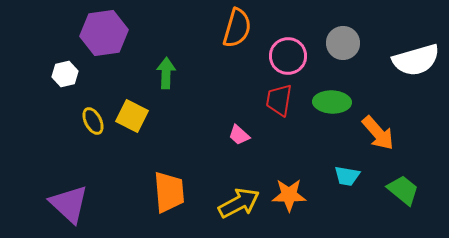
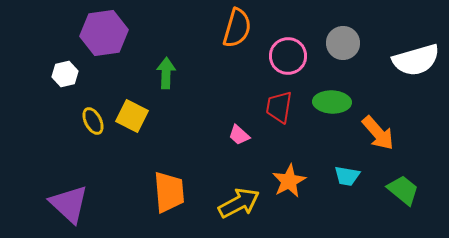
red trapezoid: moved 7 px down
orange star: moved 14 px up; rotated 28 degrees counterclockwise
